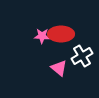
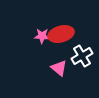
red ellipse: rotated 15 degrees counterclockwise
